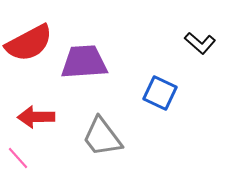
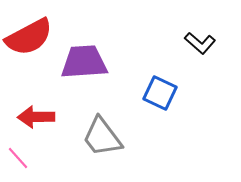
red semicircle: moved 6 px up
